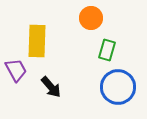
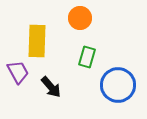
orange circle: moved 11 px left
green rectangle: moved 20 px left, 7 px down
purple trapezoid: moved 2 px right, 2 px down
blue circle: moved 2 px up
